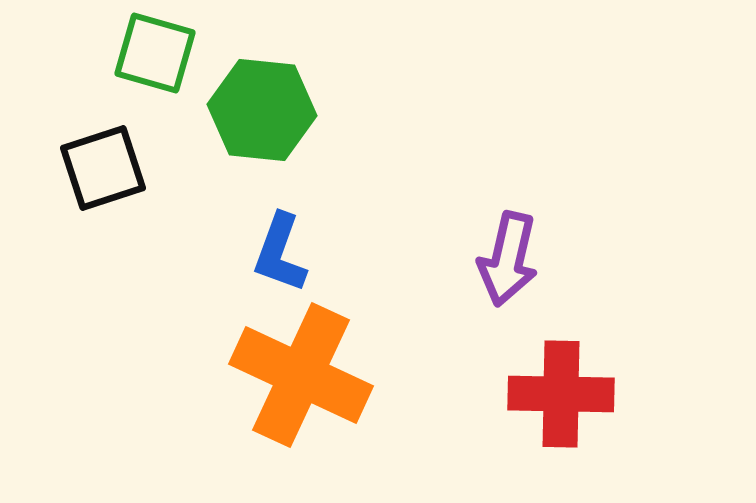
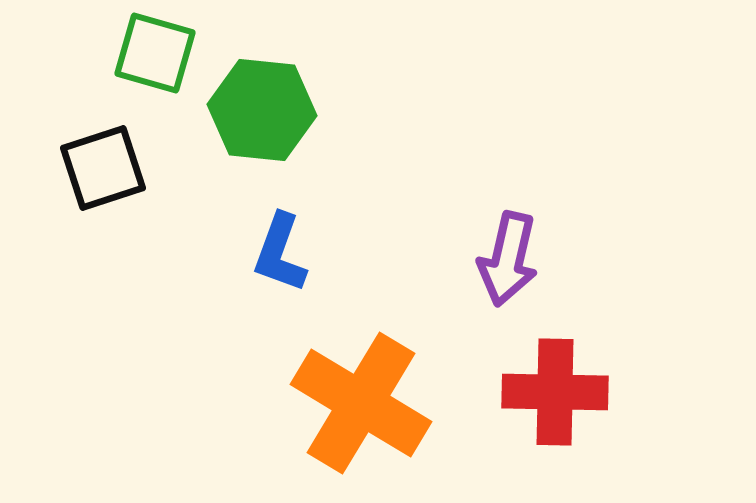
orange cross: moved 60 px right, 28 px down; rotated 6 degrees clockwise
red cross: moved 6 px left, 2 px up
